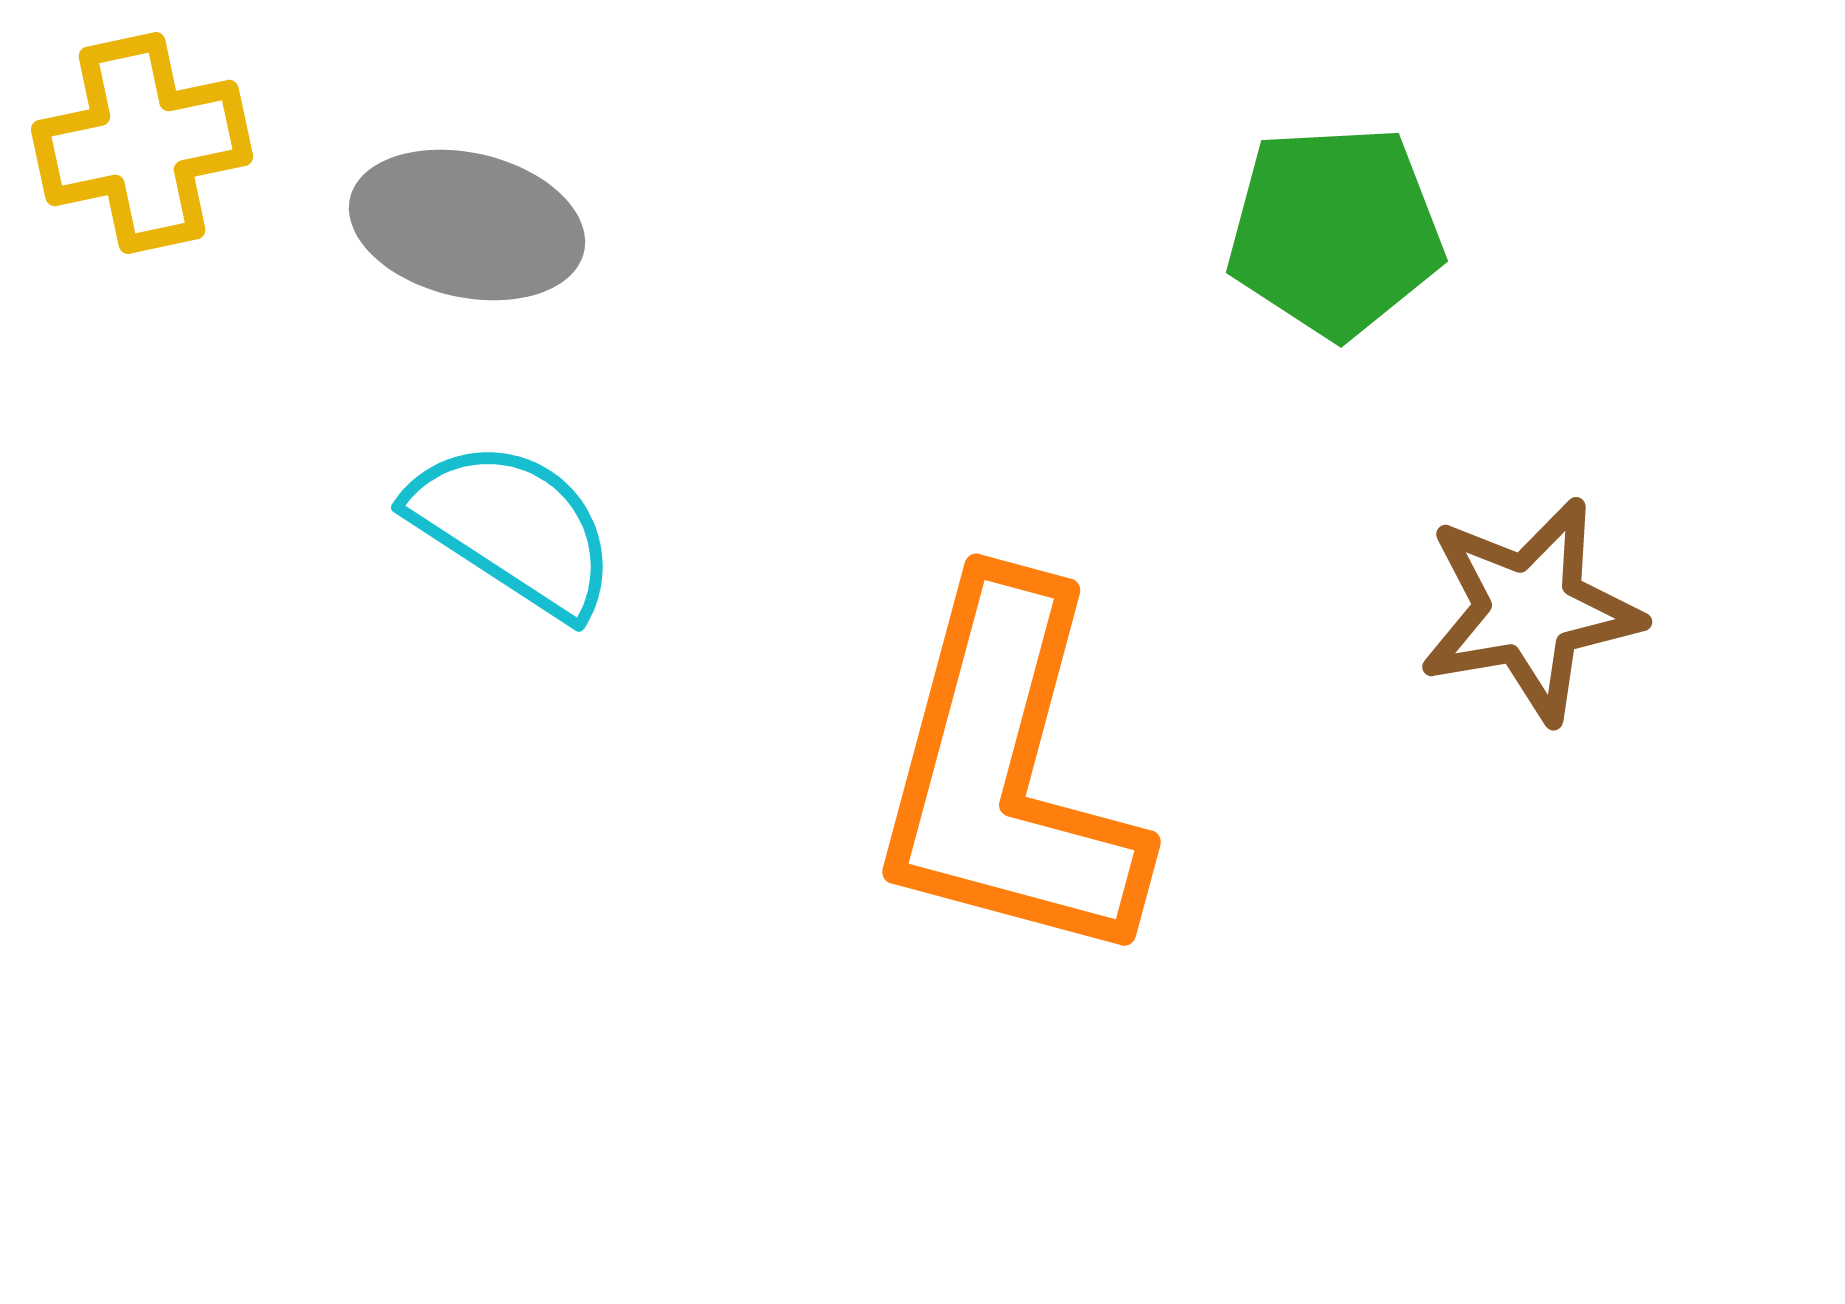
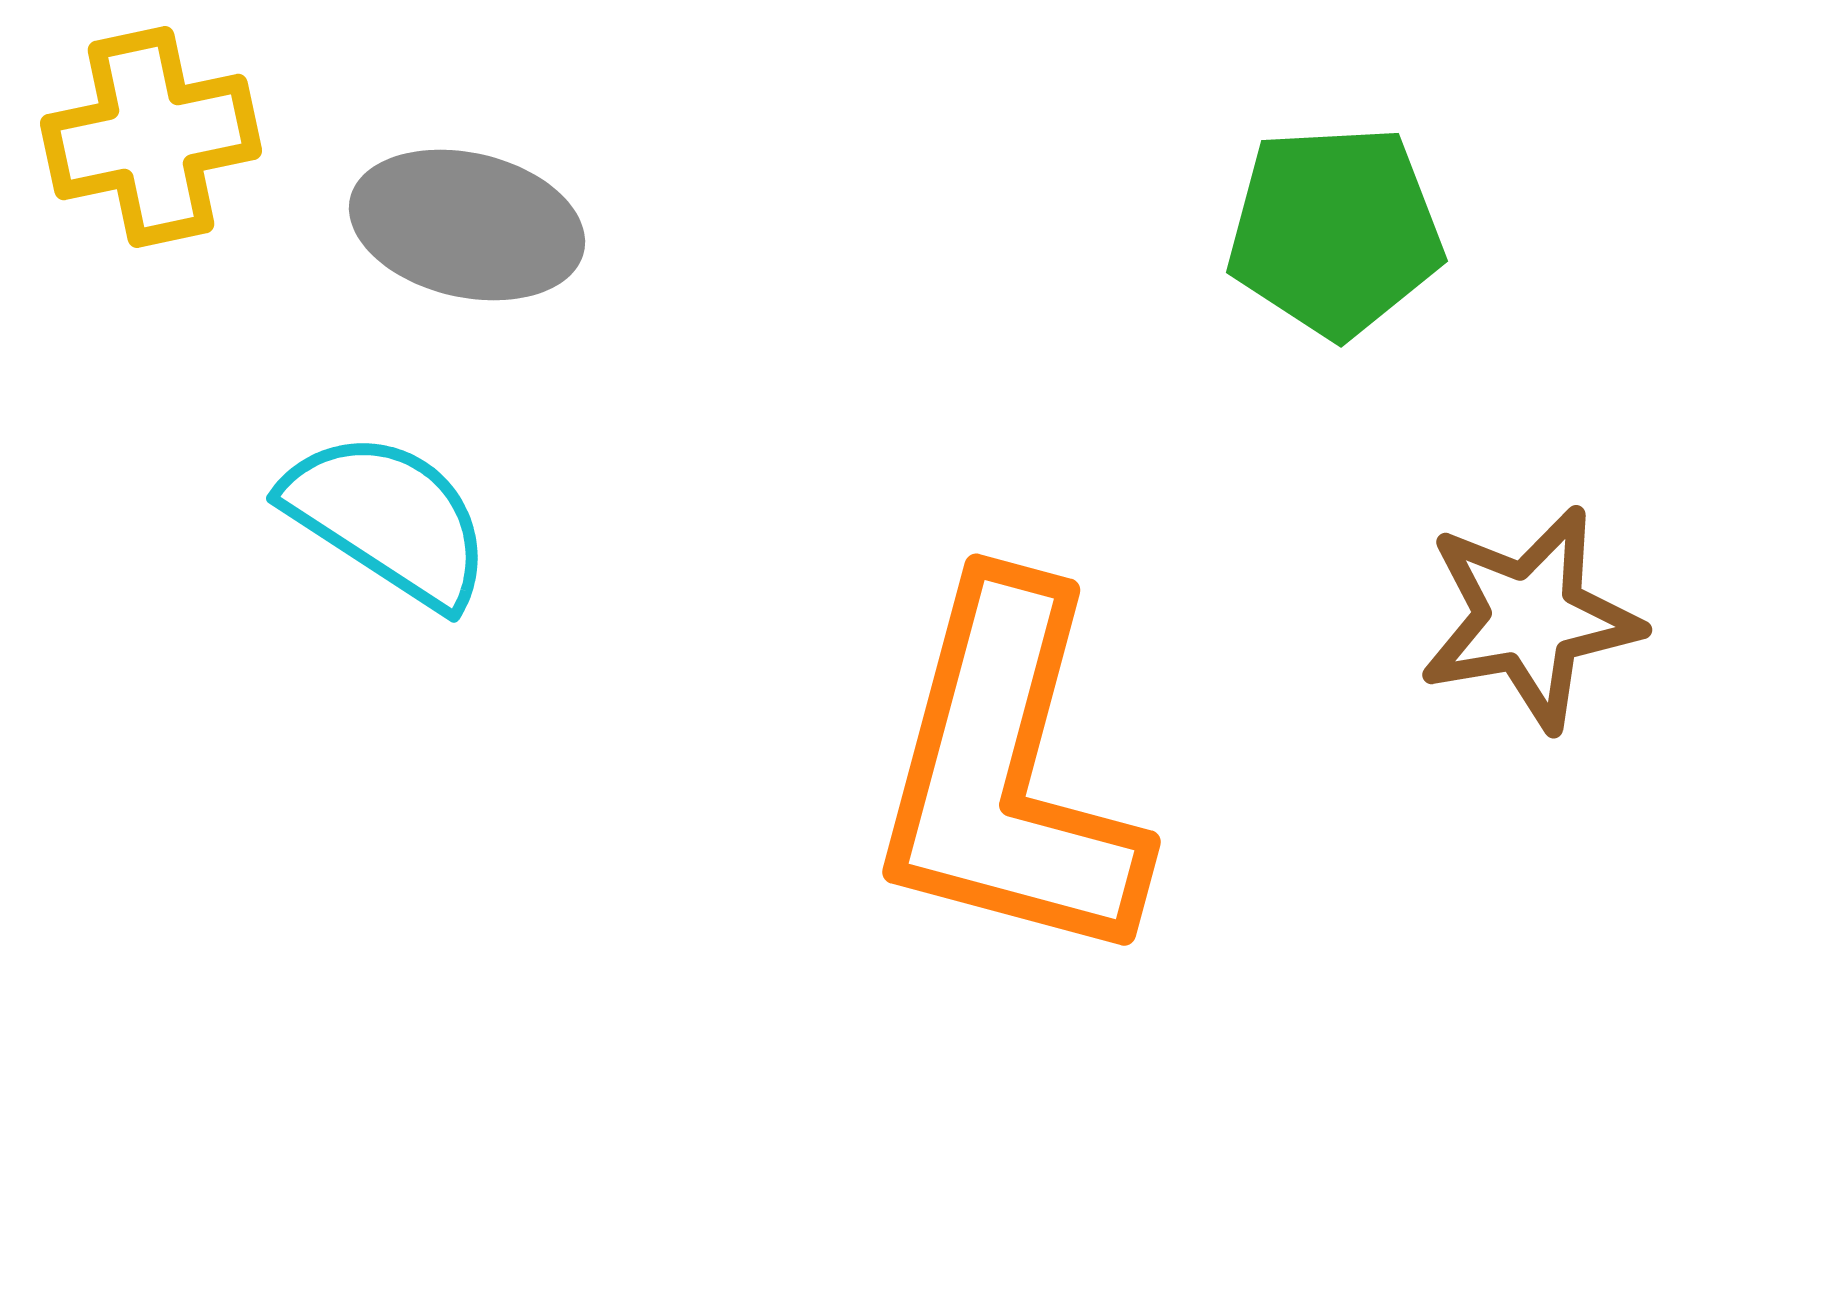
yellow cross: moved 9 px right, 6 px up
cyan semicircle: moved 125 px left, 9 px up
brown star: moved 8 px down
